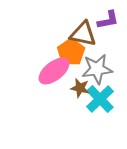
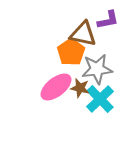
pink ellipse: moved 2 px right, 16 px down
